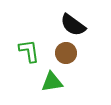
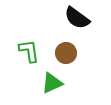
black semicircle: moved 4 px right, 7 px up
green triangle: moved 1 px down; rotated 15 degrees counterclockwise
